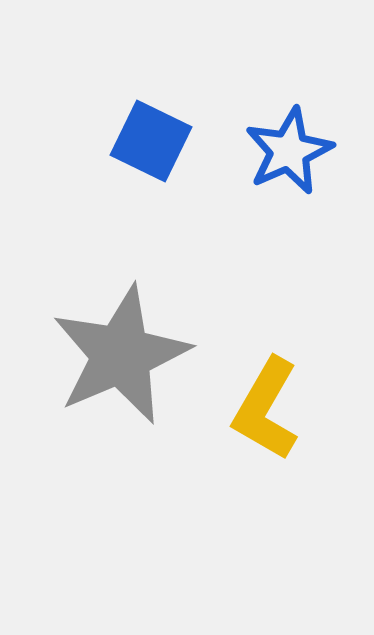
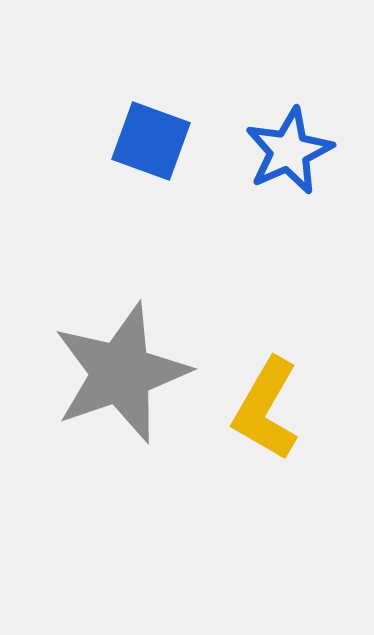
blue square: rotated 6 degrees counterclockwise
gray star: moved 18 px down; rotated 4 degrees clockwise
